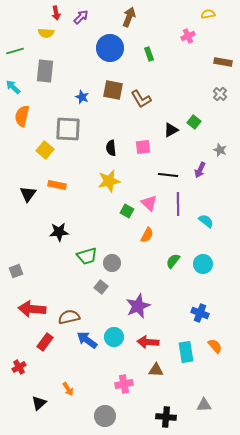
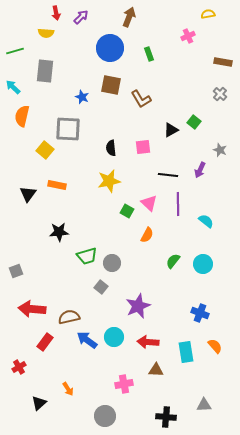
brown square at (113, 90): moved 2 px left, 5 px up
